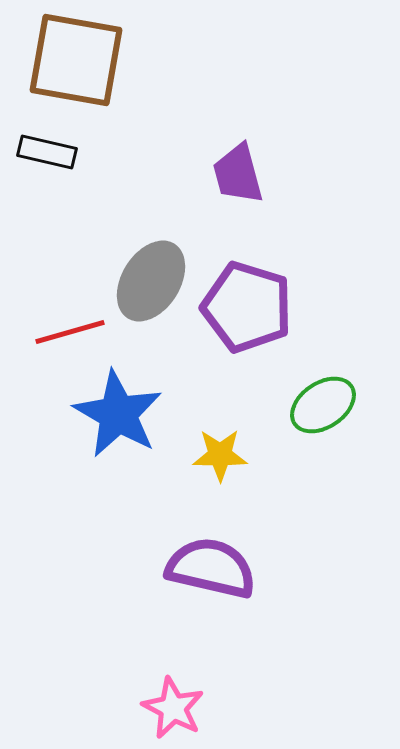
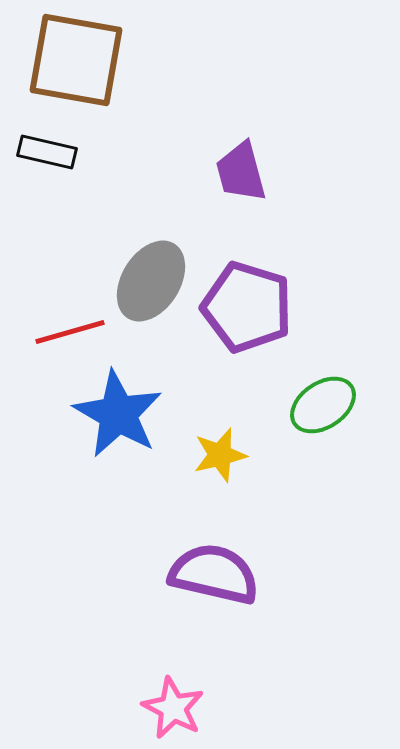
purple trapezoid: moved 3 px right, 2 px up
yellow star: rotated 14 degrees counterclockwise
purple semicircle: moved 3 px right, 6 px down
